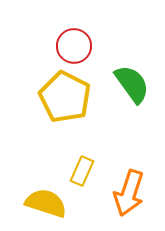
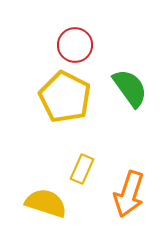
red circle: moved 1 px right, 1 px up
green semicircle: moved 2 px left, 4 px down
yellow rectangle: moved 2 px up
orange arrow: moved 1 px down
